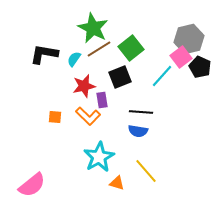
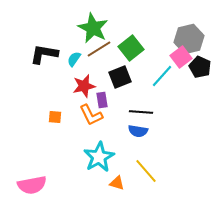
orange L-shape: moved 3 px right, 1 px up; rotated 20 degrees clockwise
pink semicircle: rotated 28 degrees clockwise
